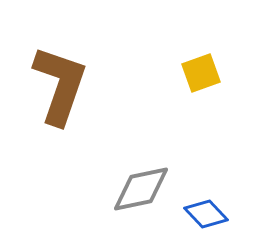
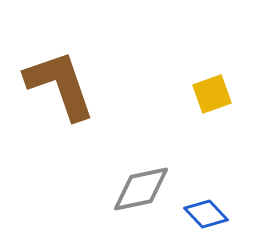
yellow square: moved 11 px right, 21 px down
brown L-shape: rotated 38 degrees counterclockwise
